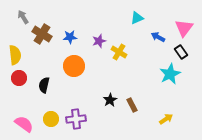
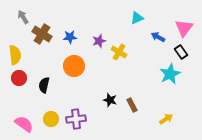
black star: rotated 24 degrees counterclockwise
